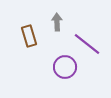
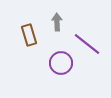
brown rectangle: moved 1 px up
purple circle: moved 4 px left, 4 px up
